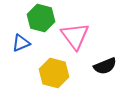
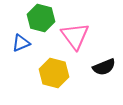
black semicircle: moved 1 px left, 1 px down
